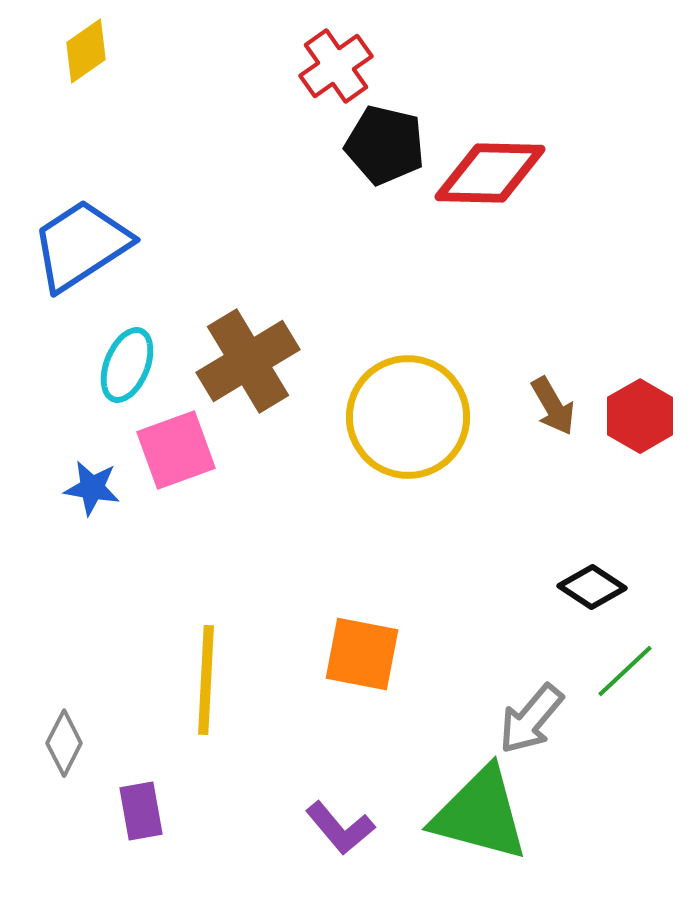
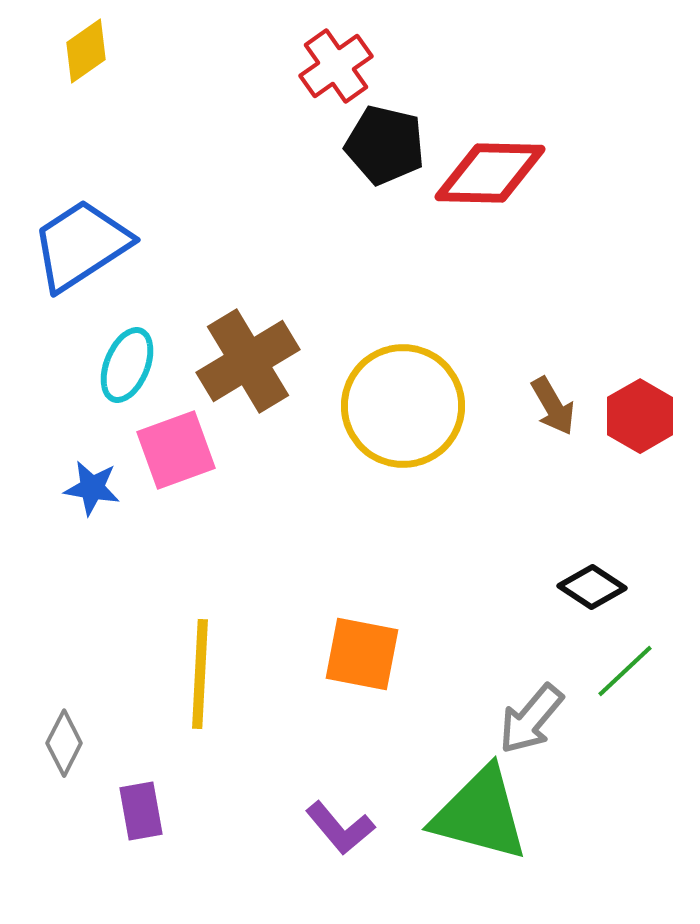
yellow circle: moved 5 px left, 11 px up
yellow line: moved 6 px left, 6 px up
